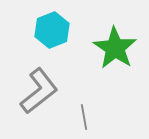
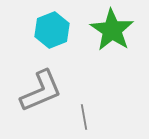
green star: moved 3 px left, 18 px up
gray L-shape: moved 2 px right; rotated 15 degrees clockwise
